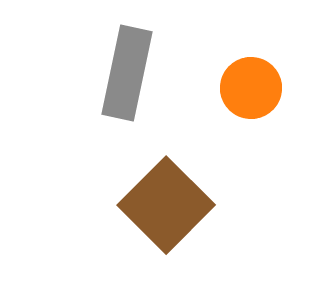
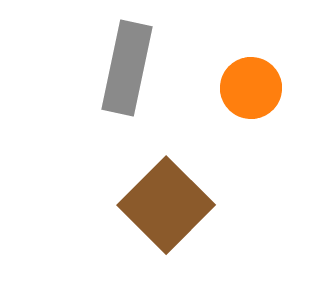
gray rectangle: moved 5 px up
